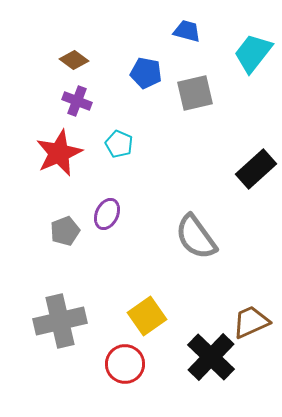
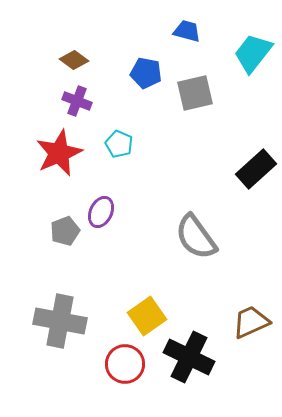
purple ellipse: moved 6 px left, 2 px up
gray cross: rotated 24 degrees clockwise
black cross: moved 22 px left; rotated 18 degrees counterclockwise
